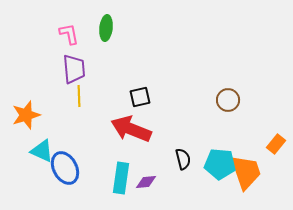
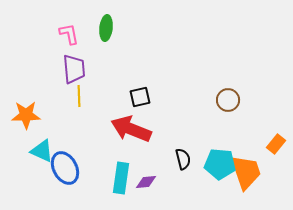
orange star: rotated 16 degrees clockwise
